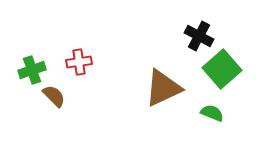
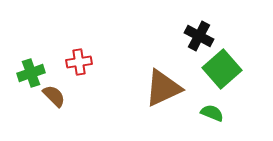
green cross: moved 1 px left, 3 px down
